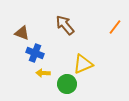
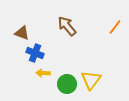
brown arrow: moved 2 px right, 1 px down
yellow triangle: moved 8 px right, 16 px down; rotated 30 degrees counterclockwise
